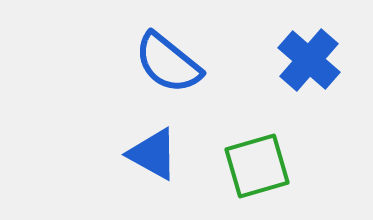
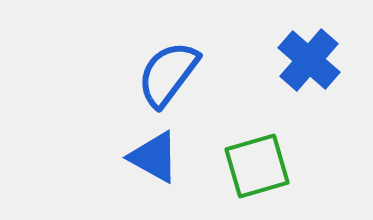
blue semicircle: moved 11 px down; rotated 88 degrees clockwise
blue triangle: moved 1 px right, 3 px down
